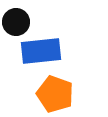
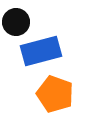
blue rectangle: rotated 9 degrees counterclockwise
